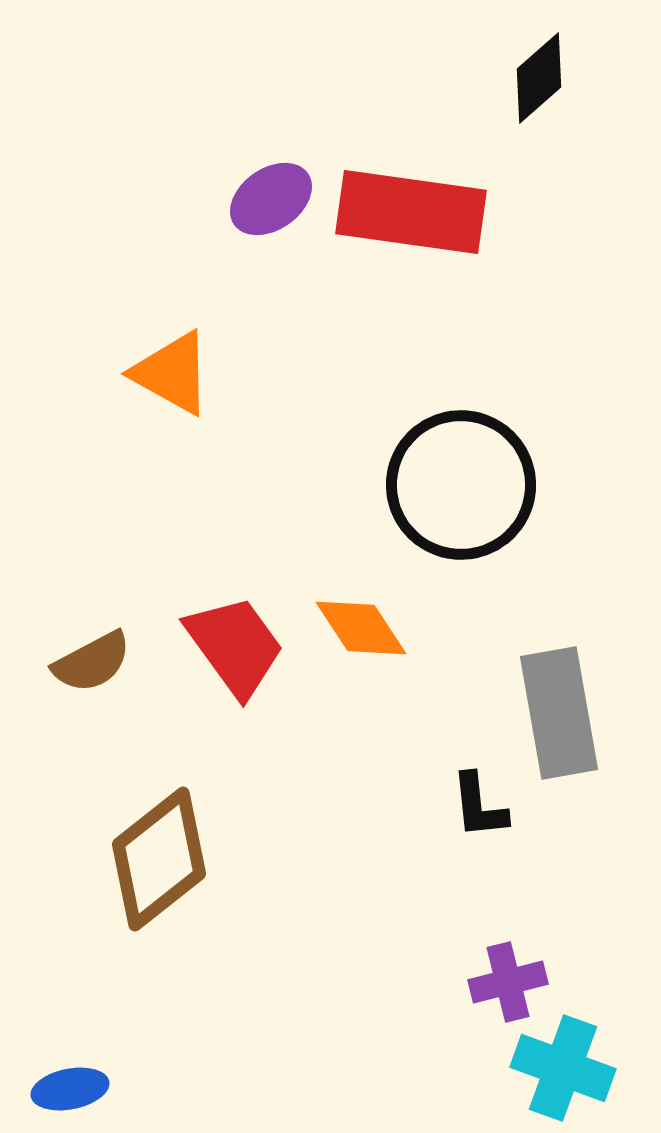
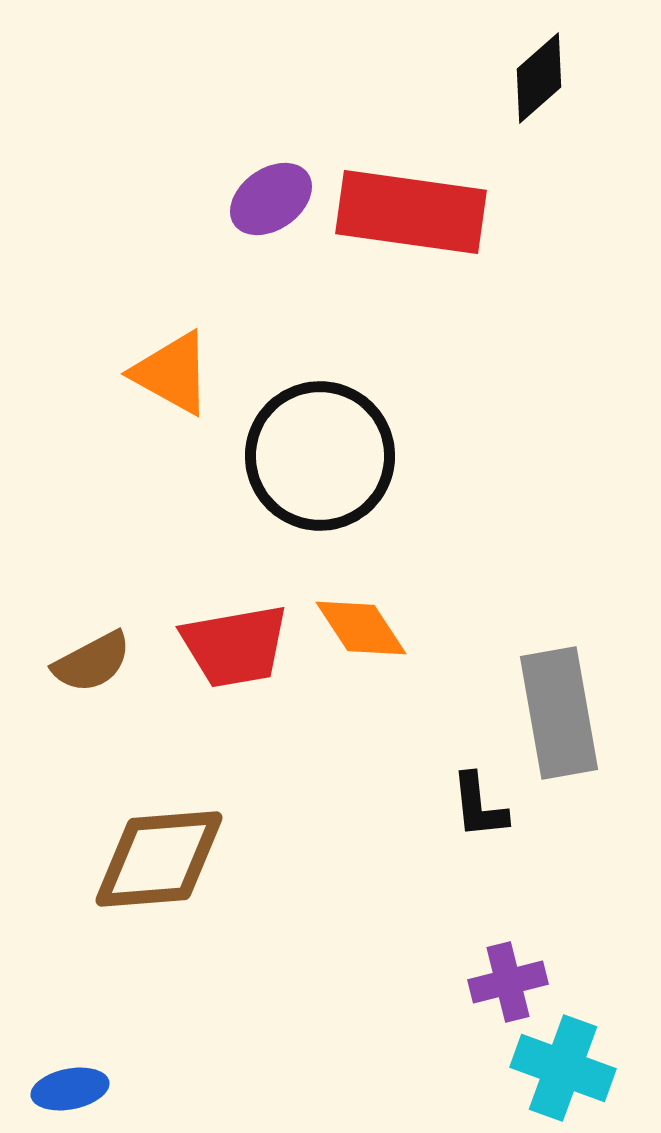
black circle: moved 141 px left, 29 px up
red trapezoid: rotated 116 degrees clockwise
brown diamond: rotated 34 degrees clockwise
